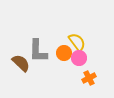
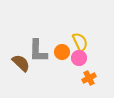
yellow semicircle: moved 3 px right; rotated 12 degrees clockwise
orange circle: moved 2 px left, 1 px up
